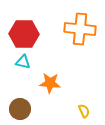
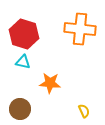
red hexagon: rotated 16 degrees clockwise
